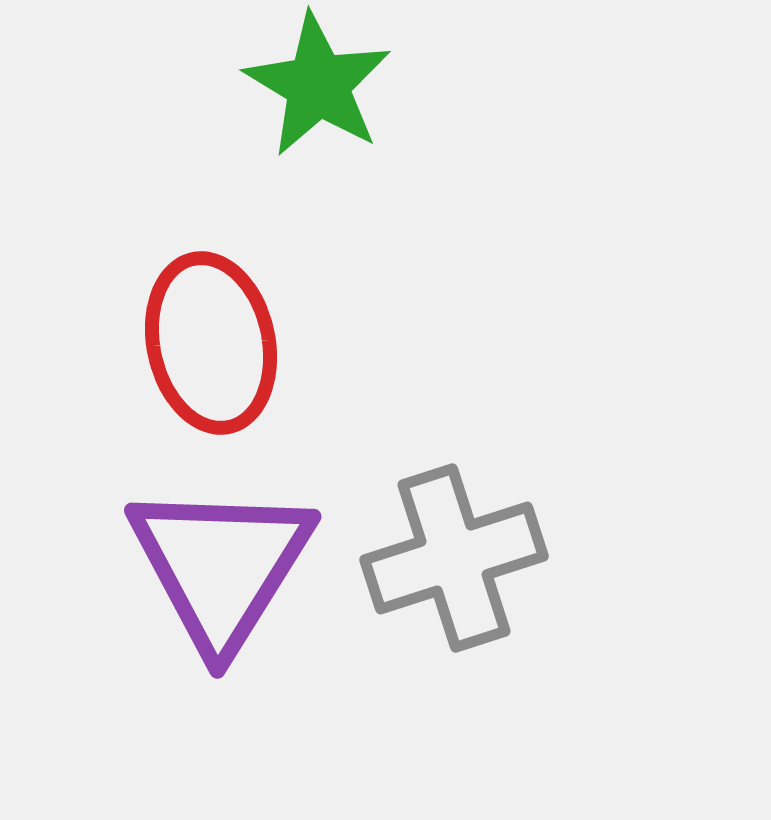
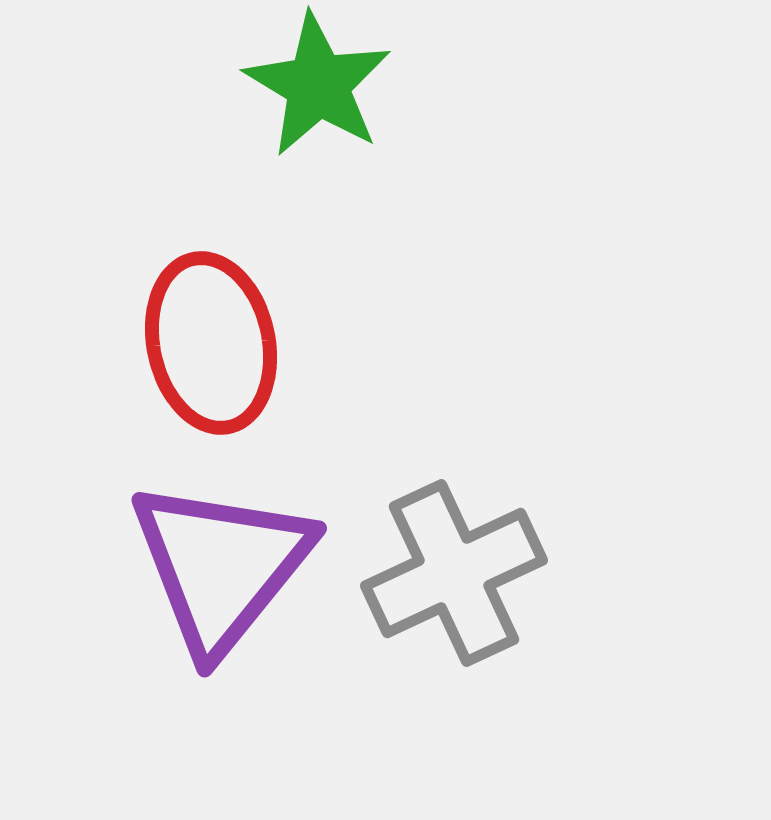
gray cross: moved 15 px down; rotated 7 degrees counterclockwise
purple triangle: rotated 7 degrees clockwise
